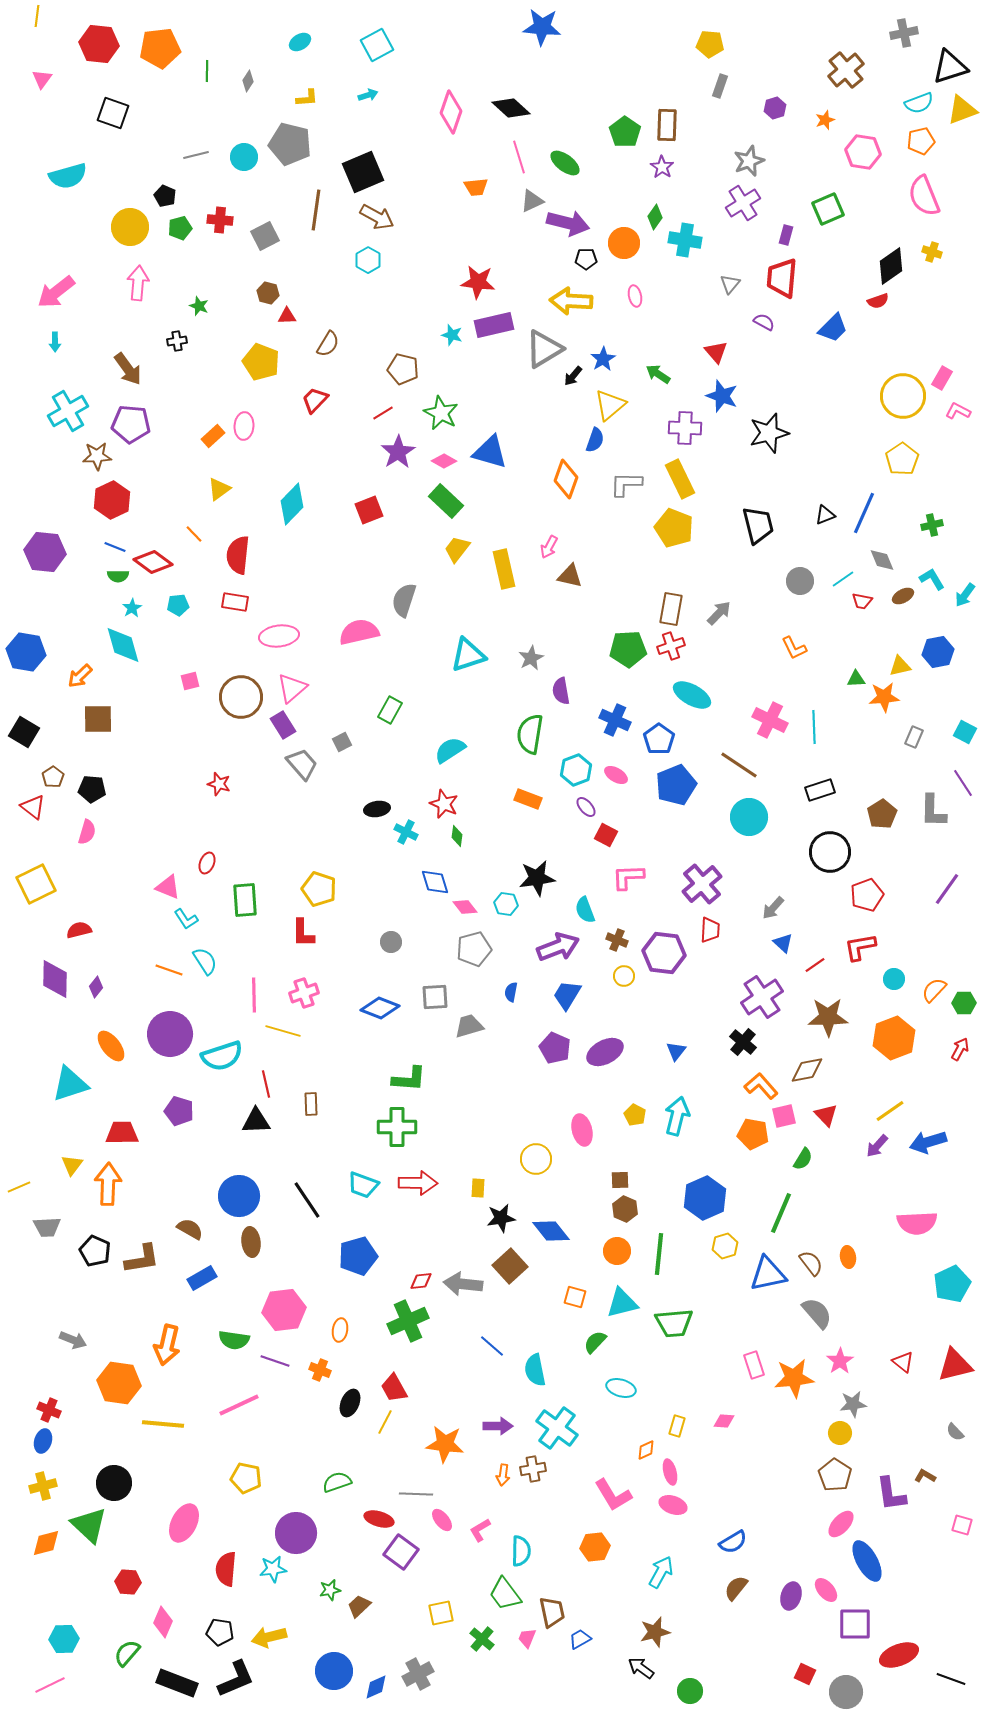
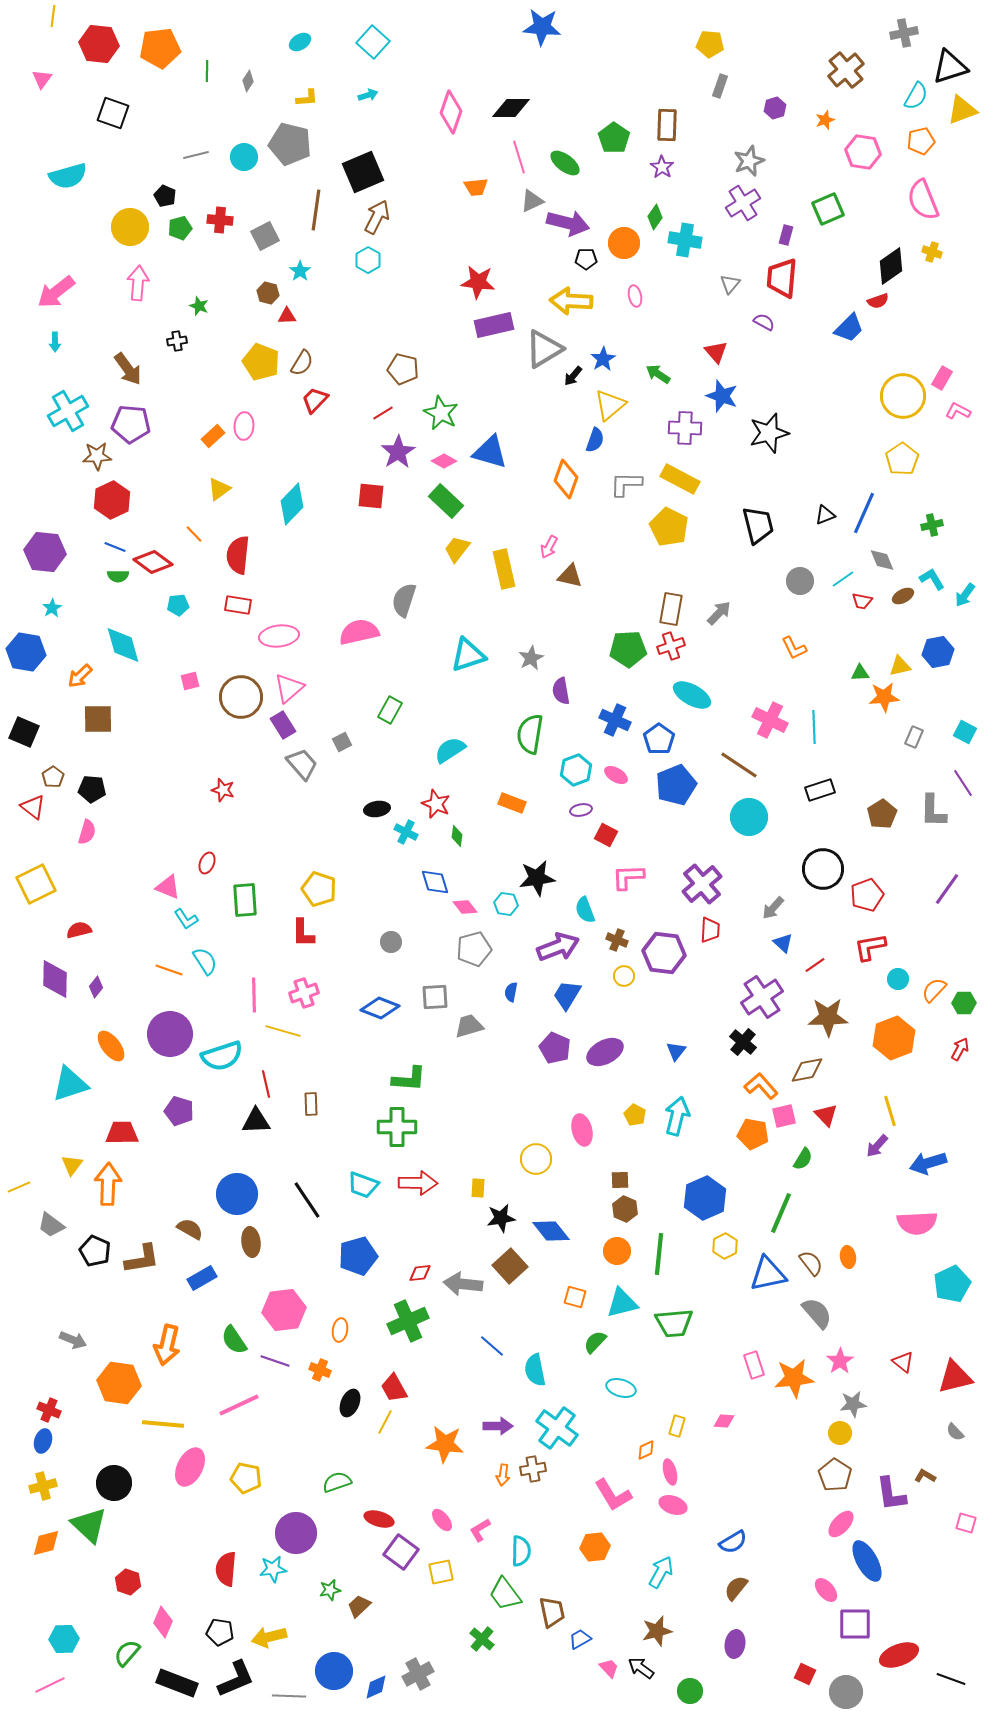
yellow line at (37, 16): moved 16 px right
cyan square at (377, 45): moved 4 px left, 3 px up; rotated 20 degrees counterclockwise
cyan semicircle at (919, 103): moved 3 px left, 7 px up; rotated 40 degrees counterclockwise
black diamond at (511, 108): rotated 42 degrees counterclockwise
green pentagon at (625, 132): moved 11 px left, 6 px down
pink semicircle at (924, 196): moved 1 px left, 4 px down
brown arrow at (377, 217): rotated 92 degrees counterclockwise
blue trapezoid at (833, 328): moved 16 px right
cyan star at (452, 335): moved 152 px left, 64 px up; rotated 20 degrees clockwise
brown semicircle at (328, 344): moved 26 px left, 19 px down
yellow rectangle at (680, 479): rotated 36 degrees counterclockwise
red square at (369, 510): moved 2 px right, 14 px up; rotated 28 degrees clockwise
yellow pentagon at (674, 528): moved 5 px left, 1 px up; rotated 6 degrees clockwise
red rectangle at (235, 602): moved 3 px right, 3 px down
cyan star at (132, 608): moved 80 px left
green triangle at (856, 679): moved 4 px right, 6 px up
pink triangle at (292, 688): moved 3 px left
black square at (24, 732): rotated 8 degrees counterclockwise
red star at (219, 784): moved 4 px right, 6 px down
orange rectangle at (528, 799): moved 16 px left, 4 px down
red star at (444, 804): moved 8 px left
purple ellipse at (586, 807): moved 5 px left, 3 px down; rotated 60 degrees counterclockwise
black circle at (830, 852): moved 7 px left, 17 px down
red L-shape at (860, 947): moved 10 px right
cyan circle at (894, 979): moved 4 px right
yellow line at (890, 1111): rotated 72 degrees counterclockwise
blue arrow at (928, 1142): moved 21 px down
blue circle at (239, 1196): moved 2 px left, 2 px up
gray trapezoid at (47, 1227): moved 4 px right, 2 px up; rotated 40 degrees clockwise
yellow hexagon at (725, 1246): rotated 10 degrees counterclockwise
red diamond at (421, 1281): moved 1 px left, 8 px up
green semicircle at (234, 1340): rotated 48 degrees clockwise
red triangle at (955, 1365): moved 12 px down
gray line at (416, 1494): moved 127 px left, 202 px down
pink ellipse at (184, 1523): moved 6 px right, 56 px up
pink square at (962, 1525): moved 4 px right, 2 px up
red hexagon at (128, 1582): rotated 15 degrees clockwise
purple ellipse at (791, 1596): moved 56 px left, 48 px down; rotated 8 degrees counterclockwise
yellow square at (441, 1613): moved 41 px up
brown star at (655, 1632): moved 2 px right, 1 px up
pink trapezoid at (527, 1638): moved 82 px right, 30 px down; rotated 115 degrees clockwise
